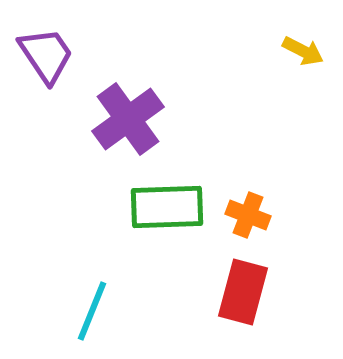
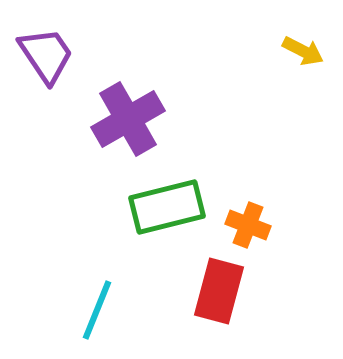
purple cross: rotated 6 degrees clockwise
green rectangle: rotated 12 degrees counterclockwise
orange cross: moved 10 px down
red rectangle: moved 24 px left, 1 px up
cyan line: moved 5 px right, 1 px up
